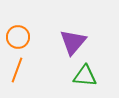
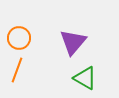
orange circle: moved 1 px right, 1 px down
green triangle: moved 2 px down; rotated 25 degrees clockwise
